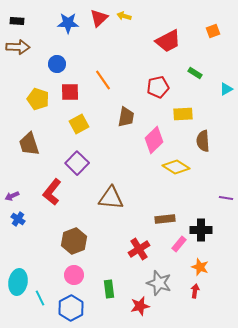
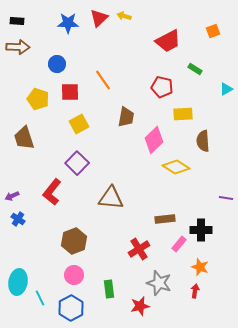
green rectangle at (195, 73): moved 4 px up
red pentagon at (158, 87): moved 4 px right; rotated 25 degrees clockwise
brown trapezoid at (29, 144): moved 5 px left, 6 px up
